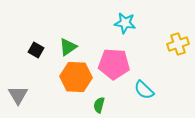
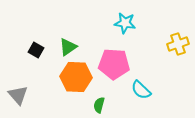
cyan semicircle: moved 3 px left
gray triangle: rotated 10 degrees counterclockwise
